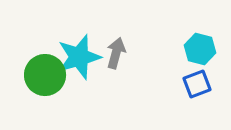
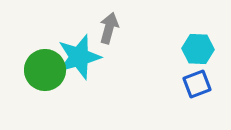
cyan hexagon: moved 2 px left; rotated 12 degrees counterclockwise
gray arrow: moved 7 px left, 25 px up
green circle: moved 5 px up
